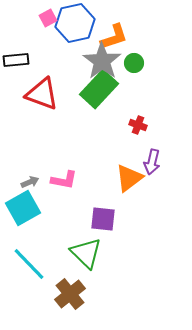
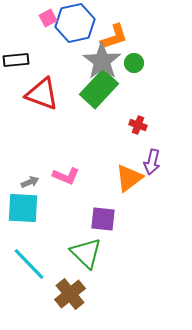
pink L-shape: moved 2 px right, 4 px up; rotated 12 degrees clockwise
cyan square: rotated 32 degrees clockwise
